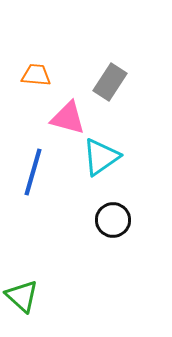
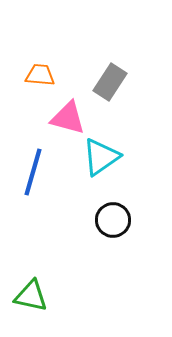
orange trapezoid: moved 4 px right
green triangle: moved 9 px right; rotated 30 degrees counterclockwise
